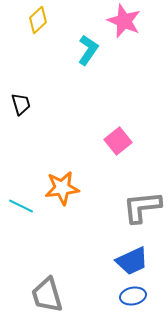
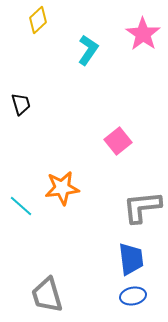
pink star: moved 19 px right, 13 px down; rotated 12 degrees clockwise
cyan line: rotated 15 degrees clockwise
blue trapezoid: moved 1 px left, 2 px up; rotated 72 degrees counterclockwise
